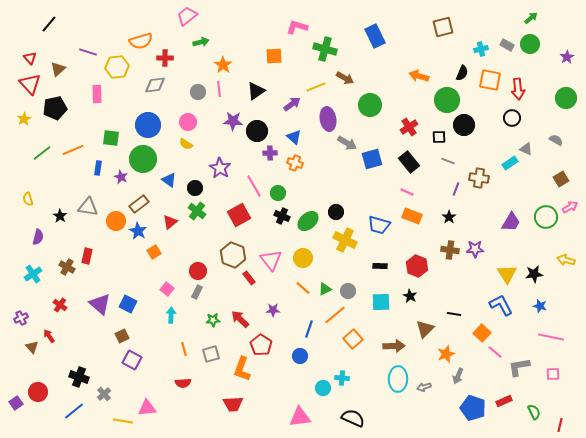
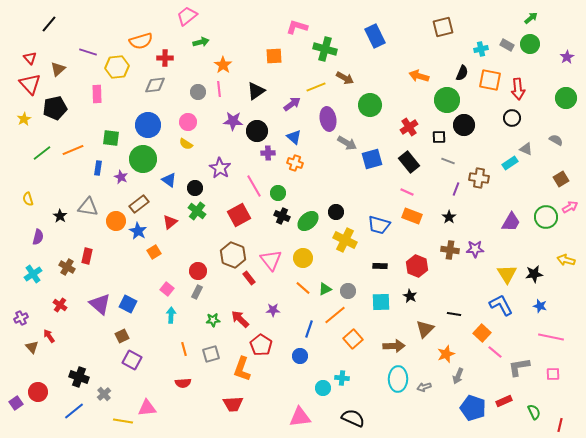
purple cross at (270, 153): moved 2 px left
